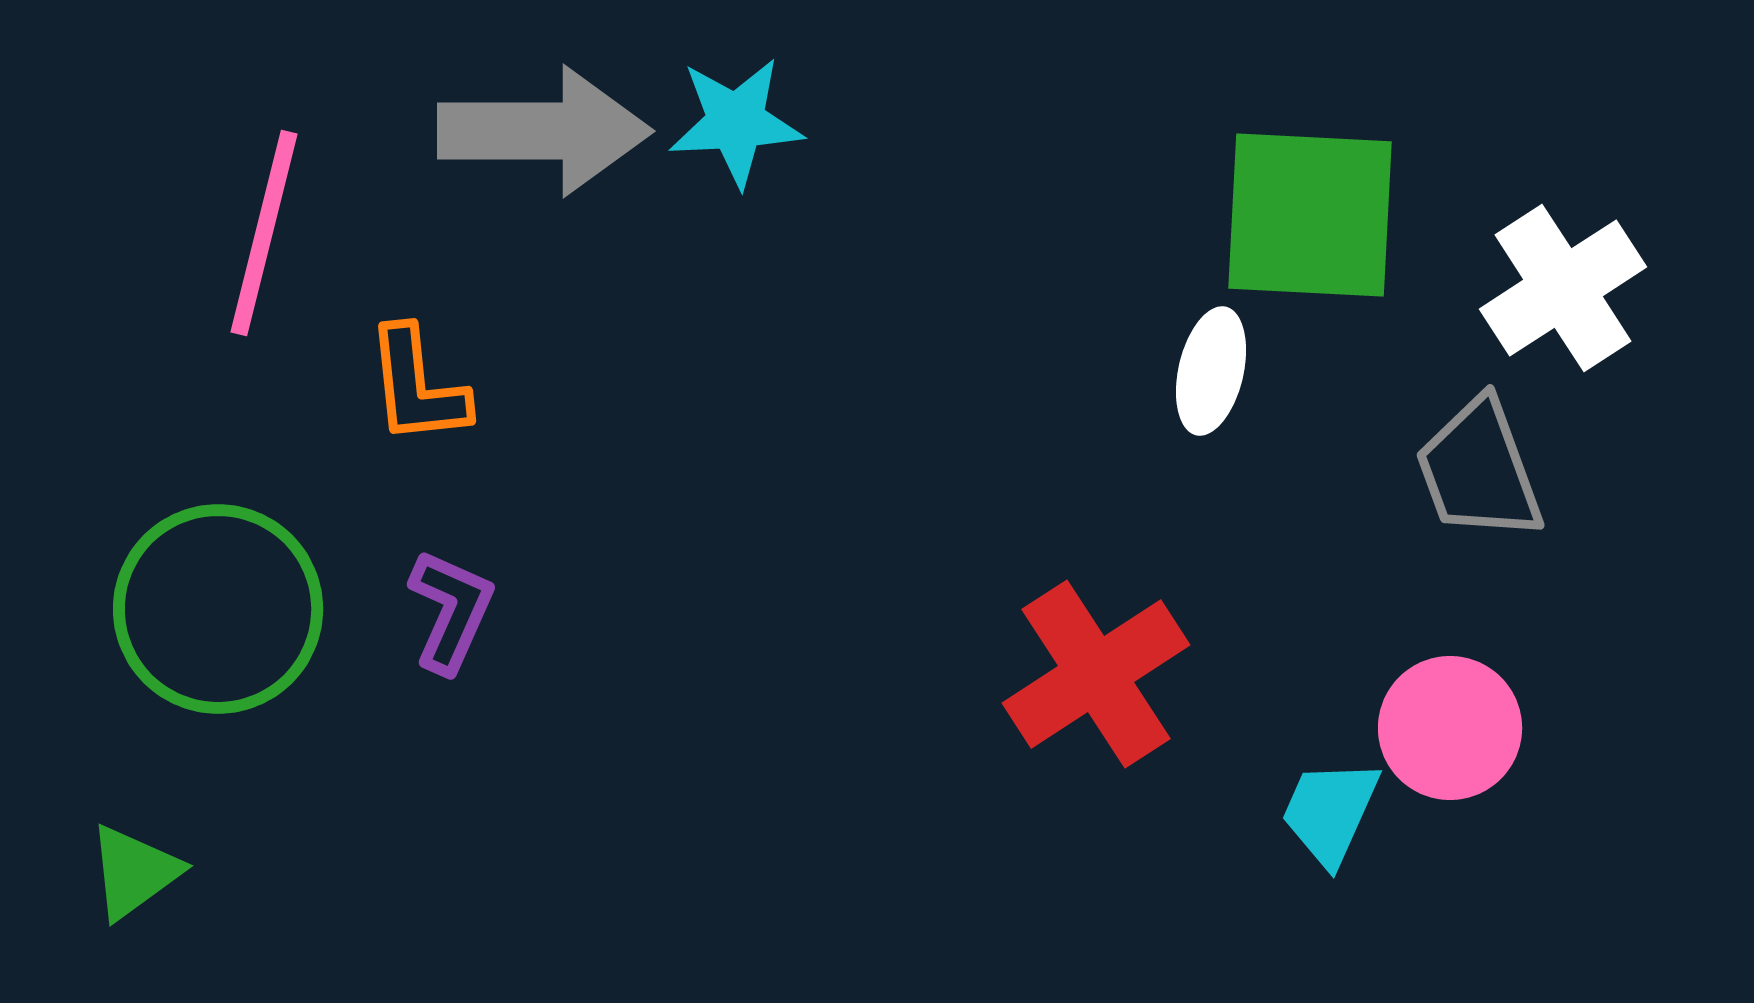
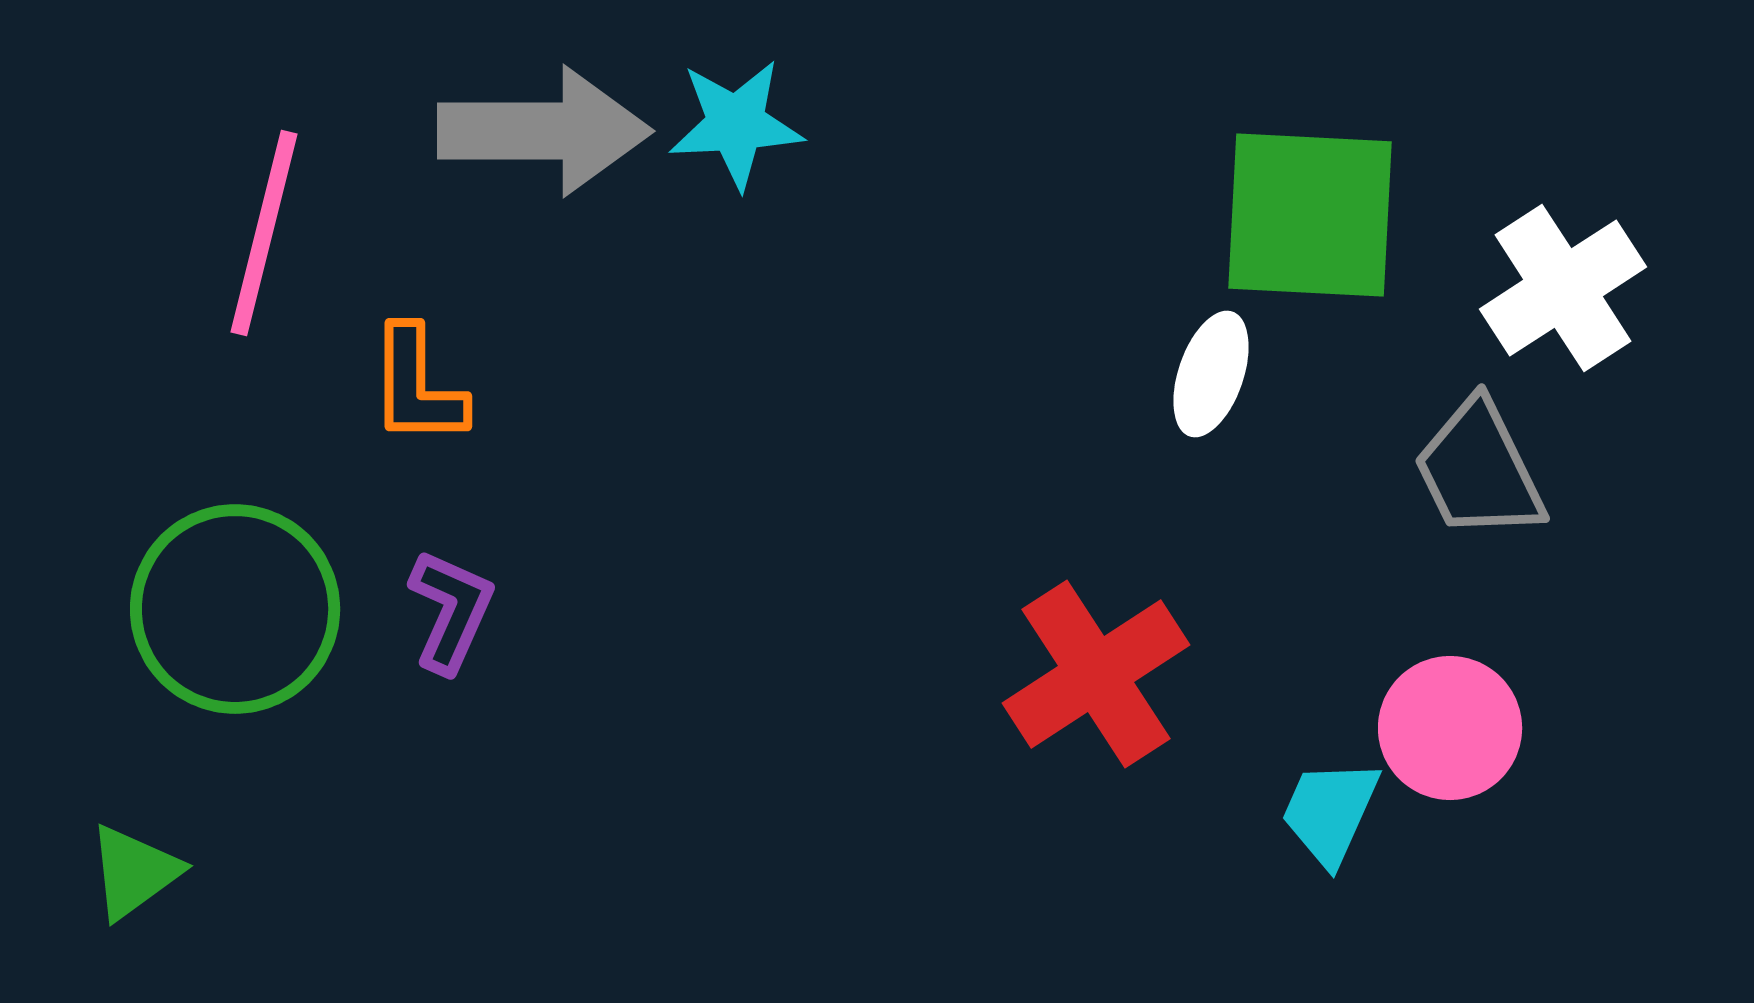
cyan star: moved 2 px down
white ellipse: moved 3 px down; rotated 6 degrees clockwise
orange L-shape: rotated 6 degrees clockwise
gray trapezoid: rotated 6 degrees counterclockwise
green circle: moved 17 px right
